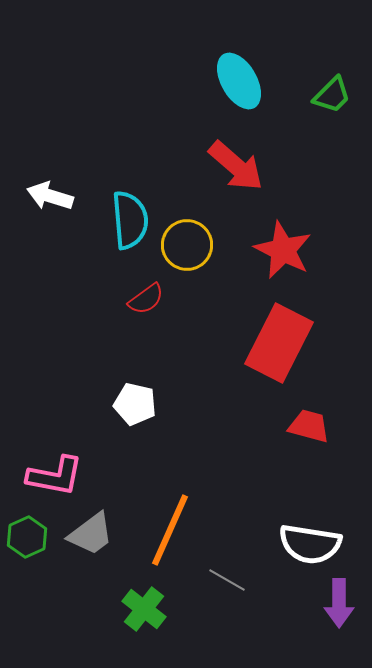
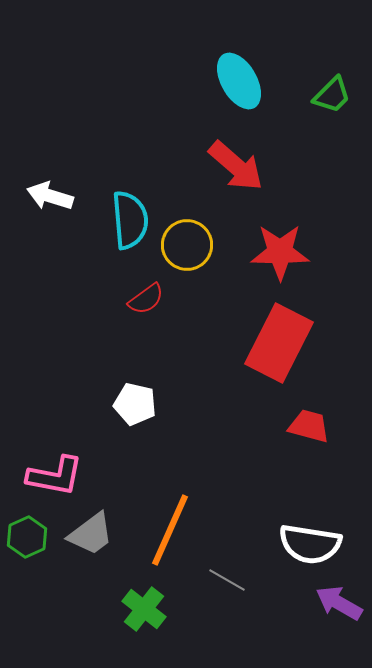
red star: moved 3 px left, 2 px down; rotated 26 degrees counterclockwise
purple arrow: rotated 120 degrees clockwise
